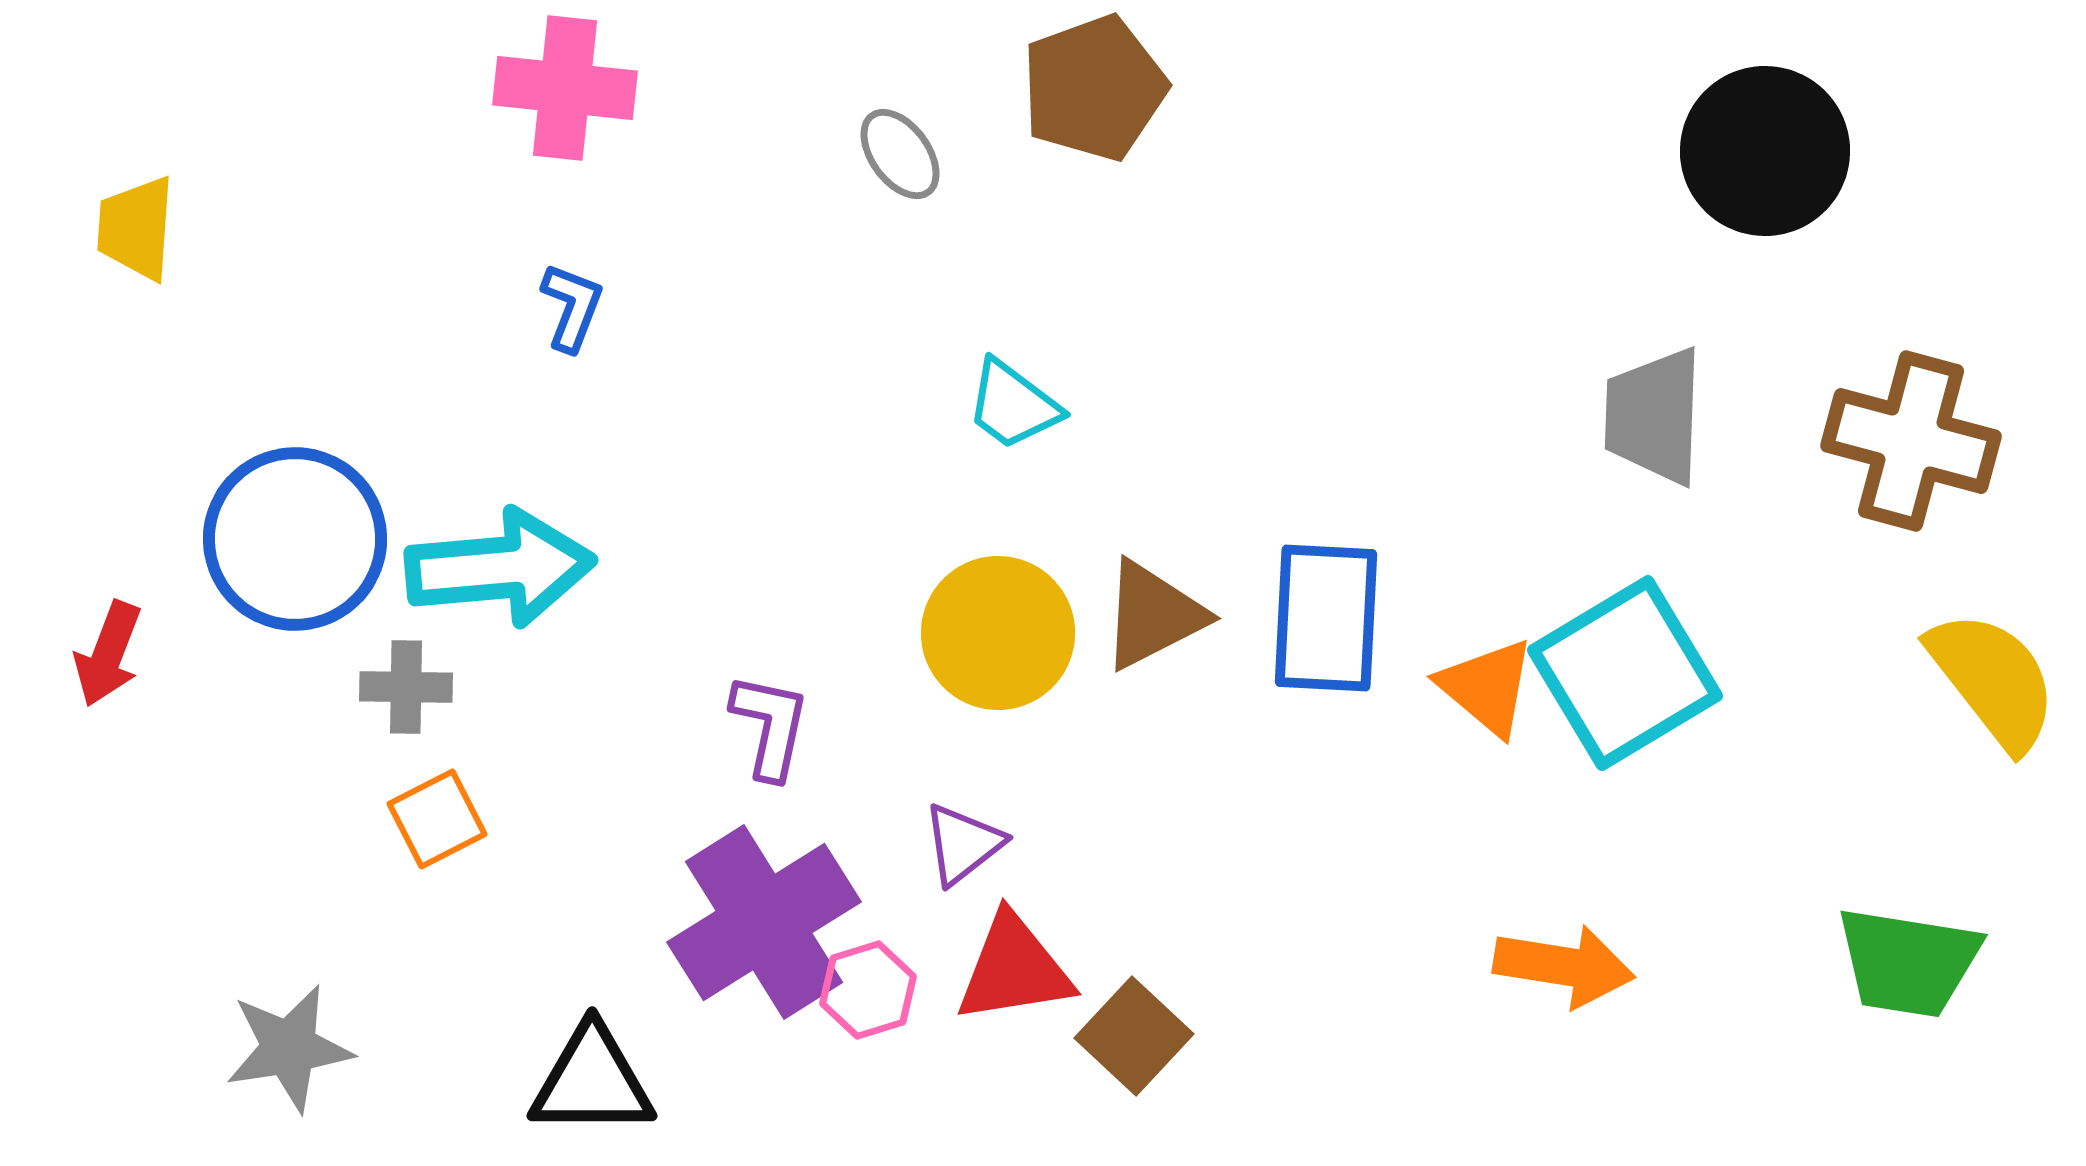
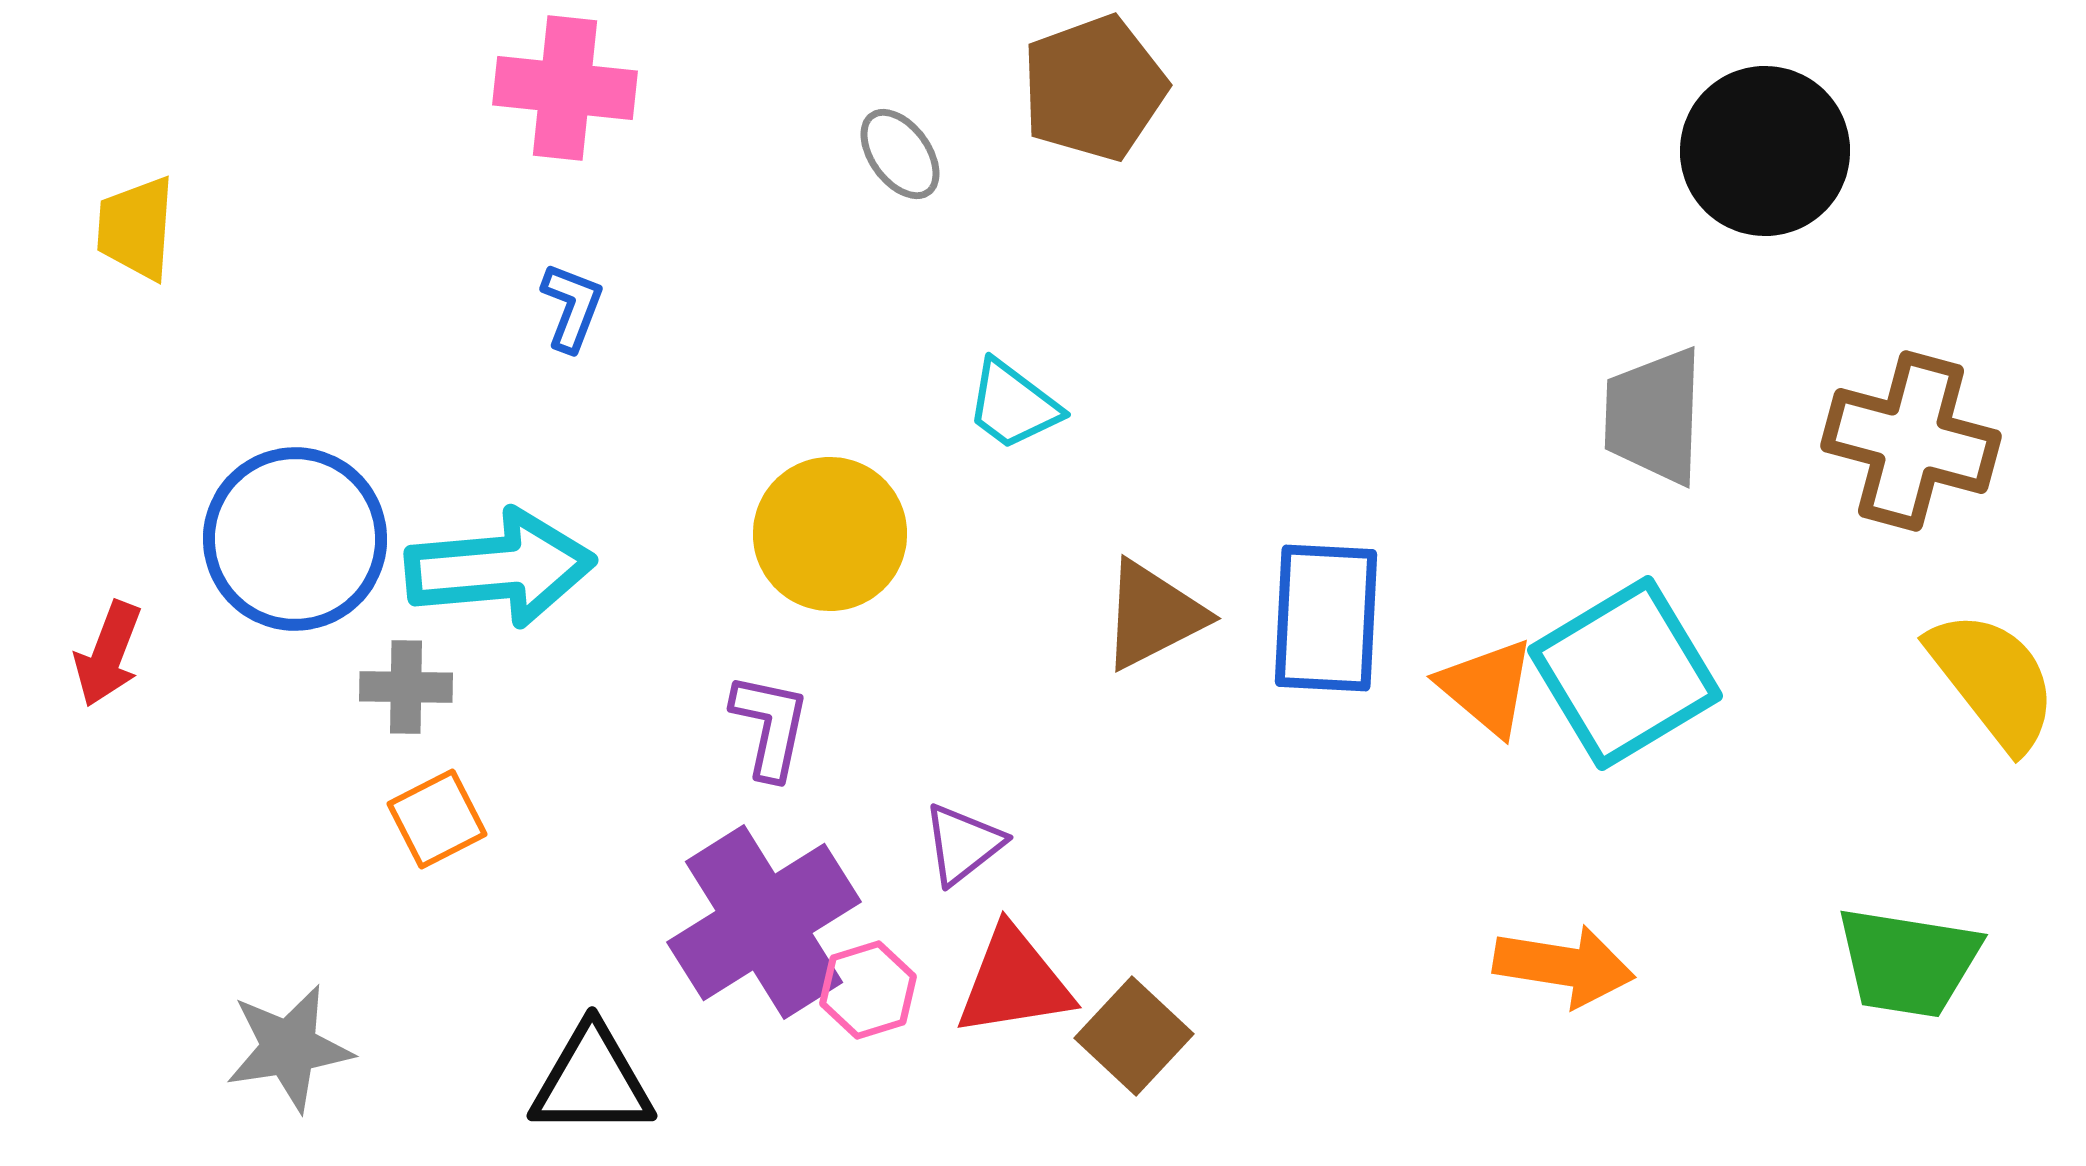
yellow circle: moved 168 px left, 99 px up
red triangle: moved 13 px down
